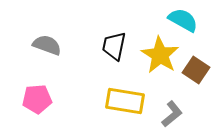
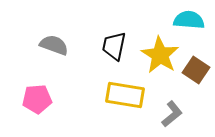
cyan semicircle: moved 6 px right; rotated 24 degrees counterclockwise
gray semicircle: moved 7 px right
yellow rectangle: moved 6 px up
